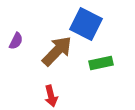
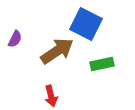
purple semicircle: moved 1 px left, 2 px up
brown arrow: rotated 12 degrees clockwise
green rectangle: moved 1 px right, 1 px down
